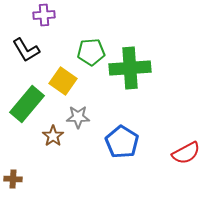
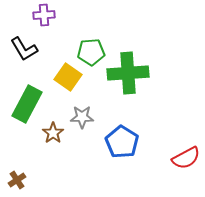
black L-shape: moved 2 px left, 1 px up
green cross: moved 2 px left, 5 px down
yellow square: moved 5 px right, 4 px up
green rectangle: rotated 12 degrees counterclockwise
gray star: moved 4 px right
brown star: moved 3 px up
red semicircle: moved 5 px down
brown cross: moved 4 px right, 1 px down; rotated 36 degrees counterclockwise
